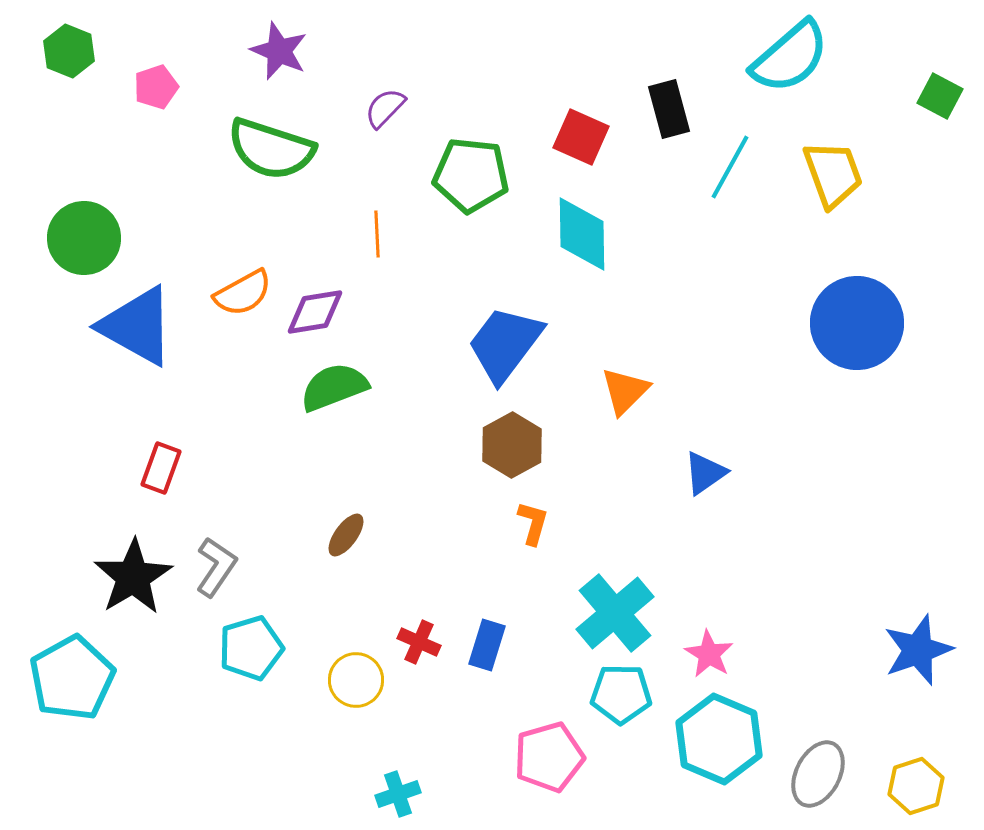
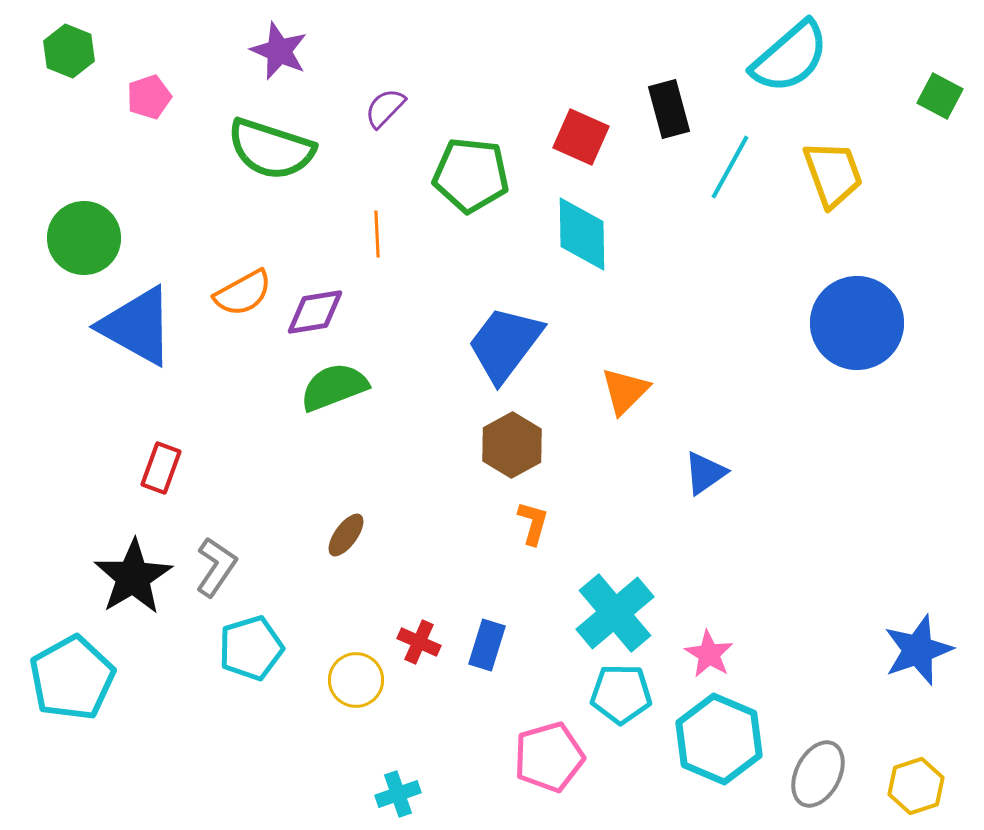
pink pentagon at (156, 87): moved 7 px left, 10 px down
